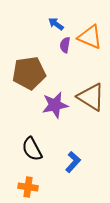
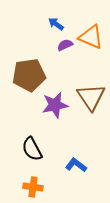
orange triangle: moved 1 px right
purple semicircle: rotated 56 degrees clockwise
brown pentagon: moved 2 px down
brown triangle: rotated 24 degrees clockwise
blue L-shape: moved 3 px right, 3 px down; rotated 95 degrees counterclockwise
orange cross: moved 5 px right
